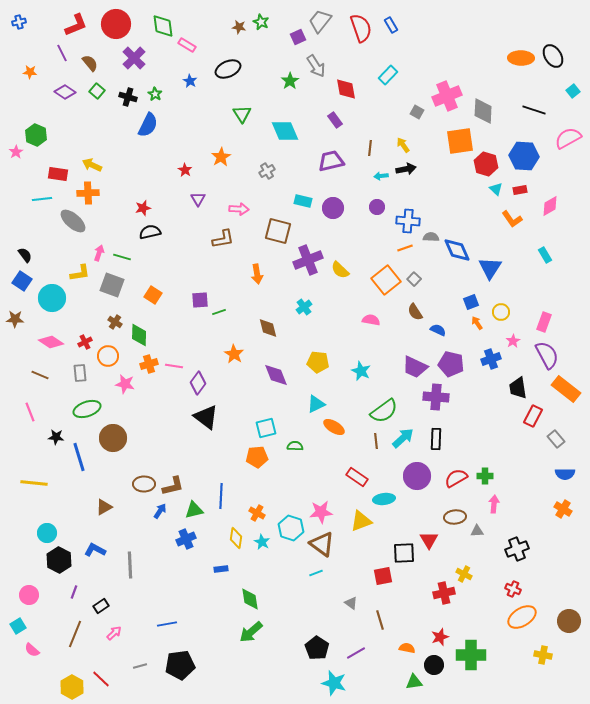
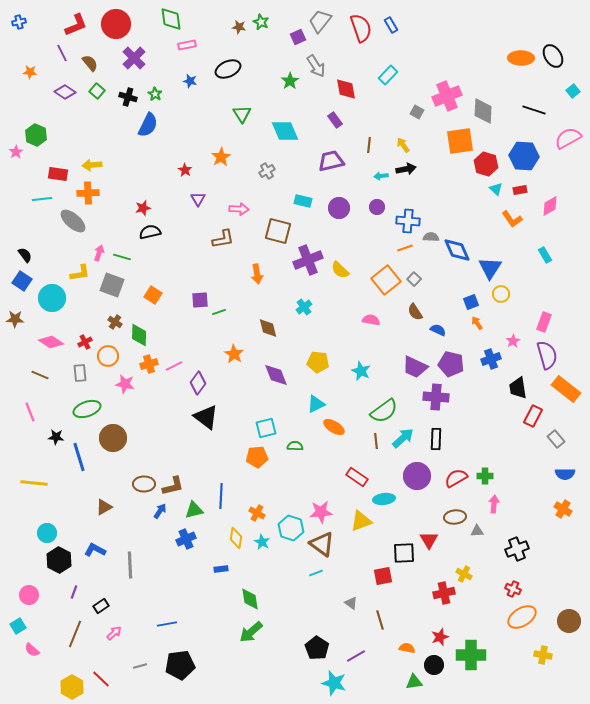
green diamond at (163, 26): moved 8 px right, 7 px up
pink rectangle at (187, 45): rotated 42 degrees counterclockwise
blue star at (190, 81): rotated 16 degrees counterclockwise
brown line at (370, 148): moved 1 px left, 3 px up
yellow arrow at (92, 165): rotated 30 degrees counterclockwise
purple circle at (333, 208): moved 6 px right
yellow circle at (501, 312): moved 18 px up
purple semicircle at (547, 355): rotated 12 degrees clockwise
pink line at (174, 366): rotated 36 degrees counterclockwise
purple line at (356, 653): moved 3 px down
